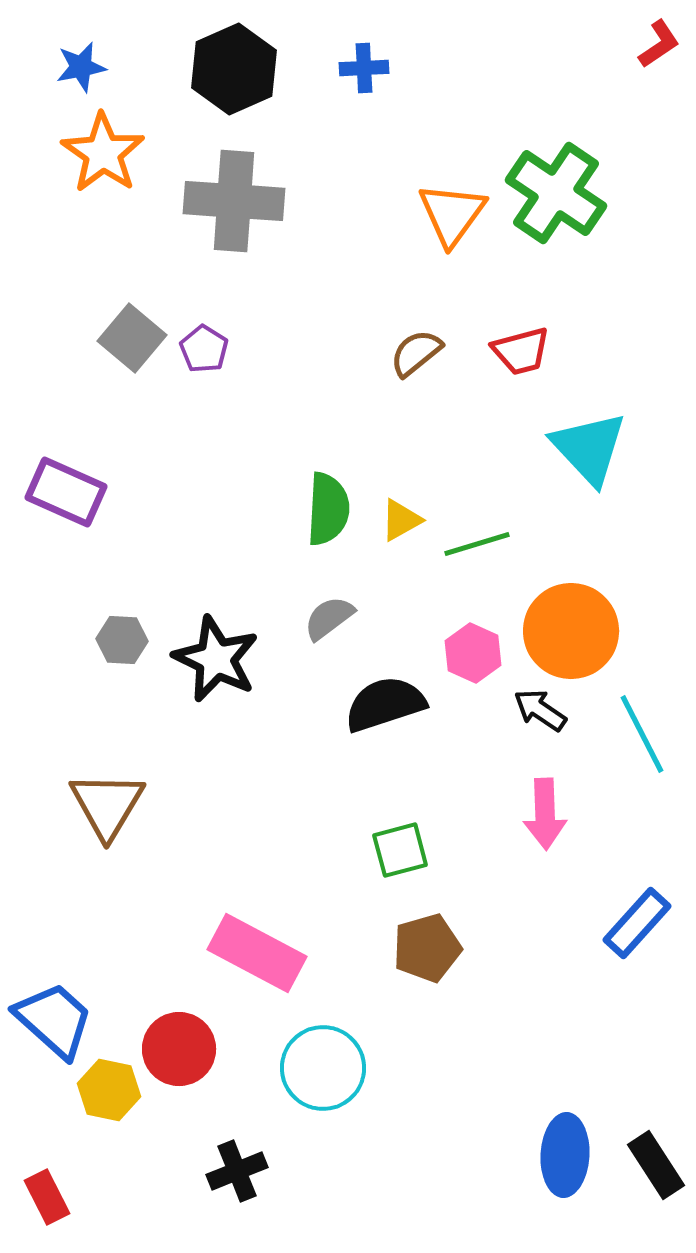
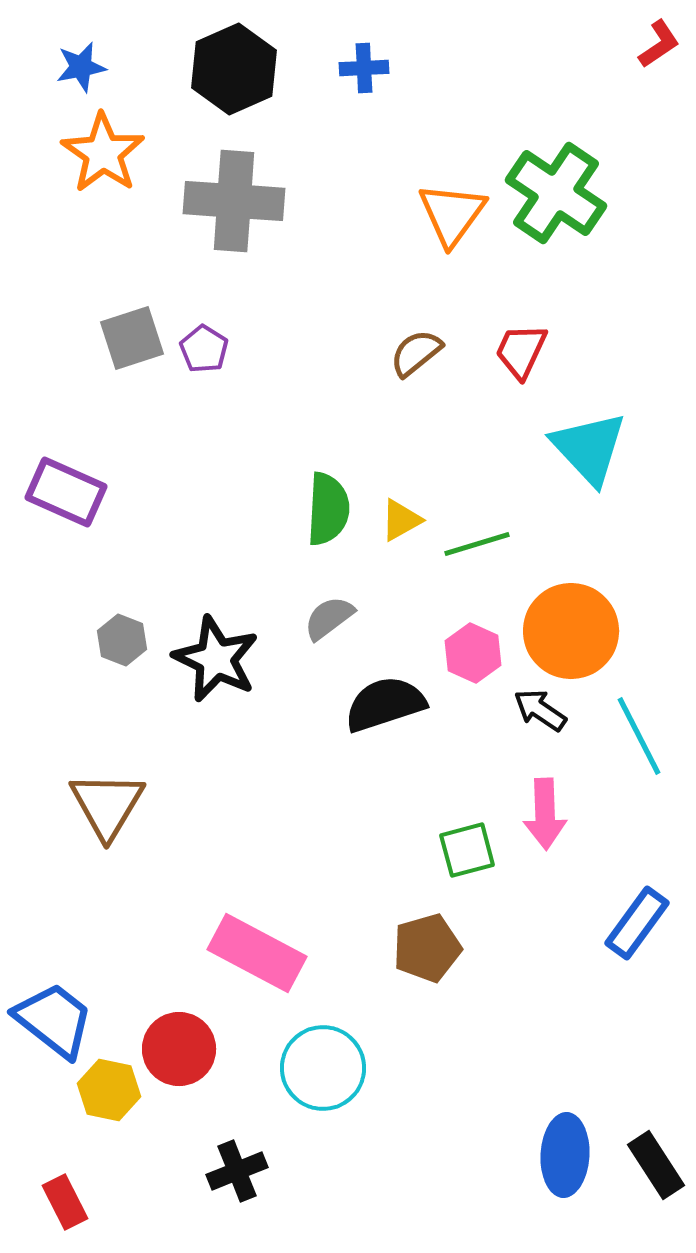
gray square: rotated 32 degrees clockwise
red trapezoid: rotated 130 degrees clockwise
gray hexagon: rotated 18 degrees clockwise
cyan line: moved 3 px left, 2 px down
green square: moved 67 px right
blue rectangle: rotated 6 degrees counterclockwise
blue trapezoid: rotated 4 degrees counterclockwise
red rectangle: moved 18 px right, 5 px down
